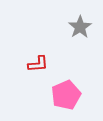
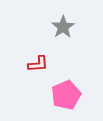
gray star: moved 17 px left
